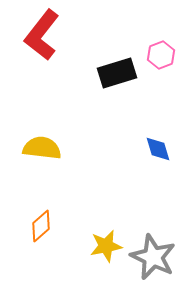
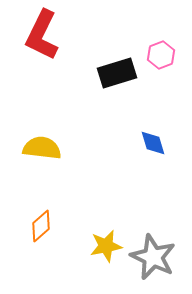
red L-shape: rotated 12 degrees counterclockwise
blue diamond: moved 5 px left, 6 px up
